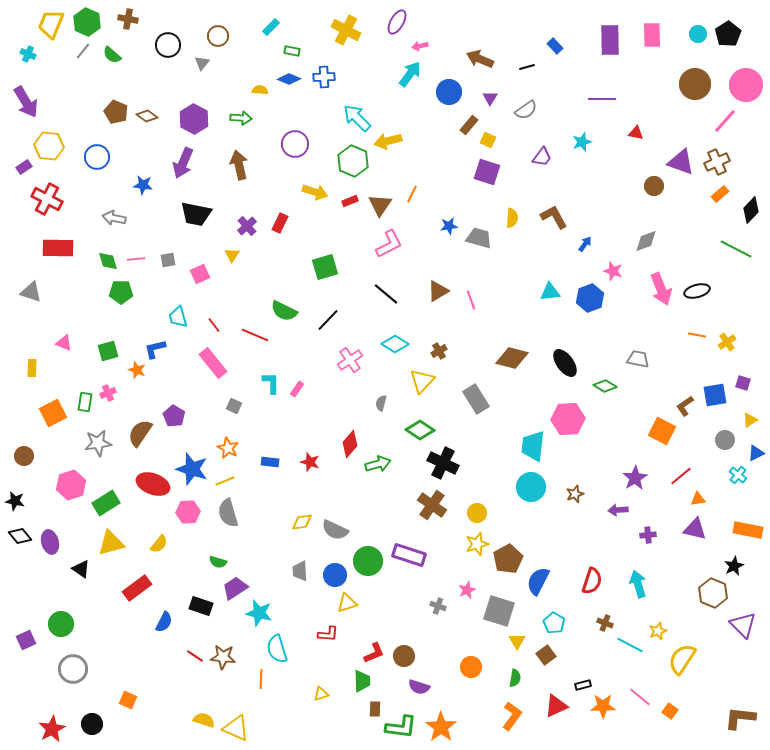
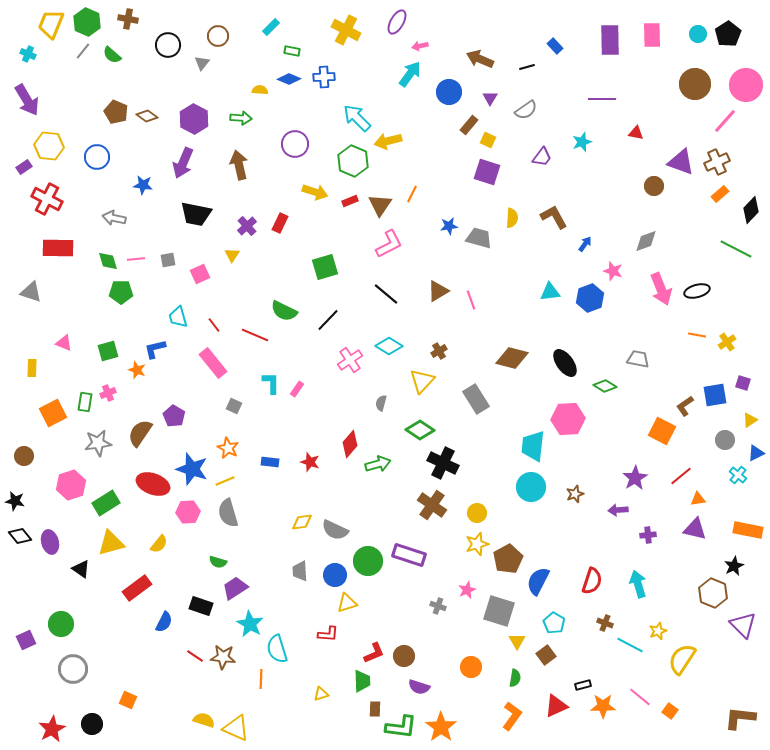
purple arrow at (26, 102): moved 1 px right, 2 px up
cyan diamond at (395, 344): moved 6 px left, 2 px down
cyan star at (259, 613): moved 9 px left, 11 px down; rotated 16 degrees clockwise
